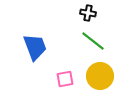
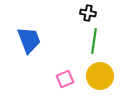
green line: moved 1 px right; rotated 60 degrees clockwise
blue trapezoid: moved 6 px left, 7 px up
pink square: rotated 12 degrees counterclockwise
